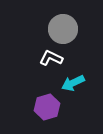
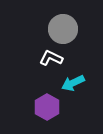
purple hexagon: rotated 15 degrees counterclockwise
